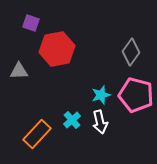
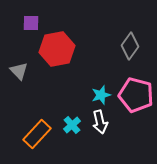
purple square: rotated 18 degrees counterclockwise
gray diamond: moved 1 px left, 6 px up
gray triangle: rotated 48 degrees clockwise
cyan cross: moved 5 px down
